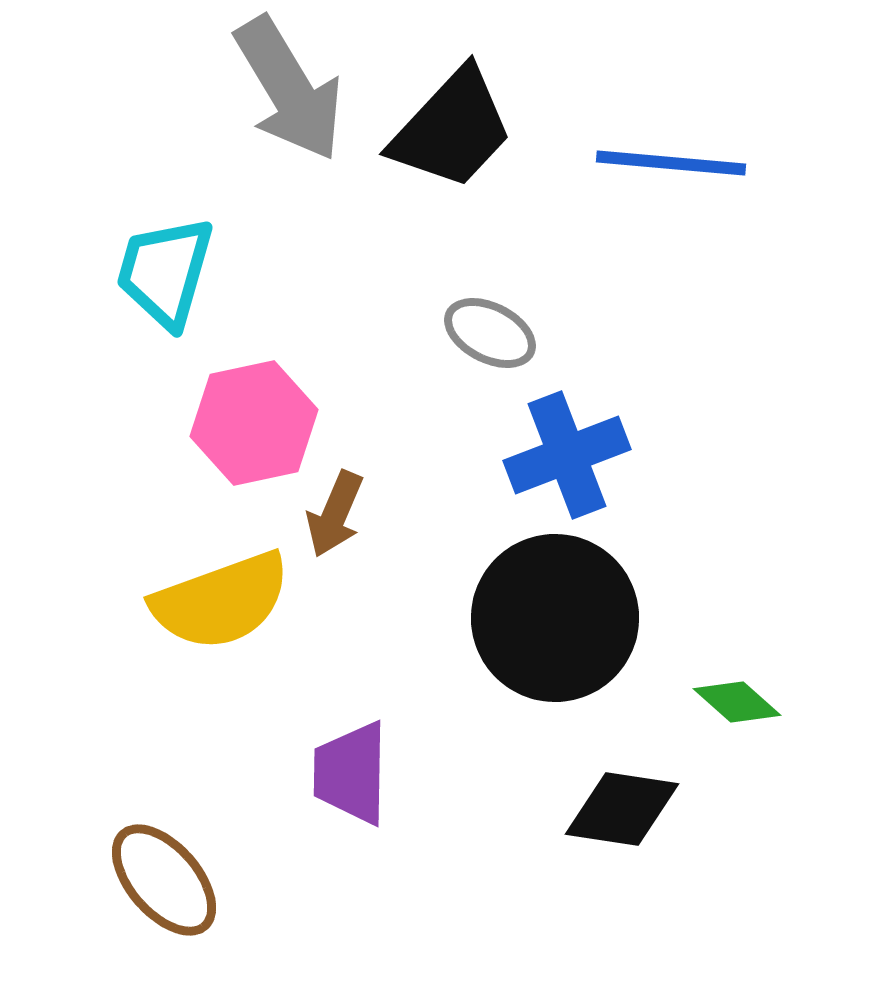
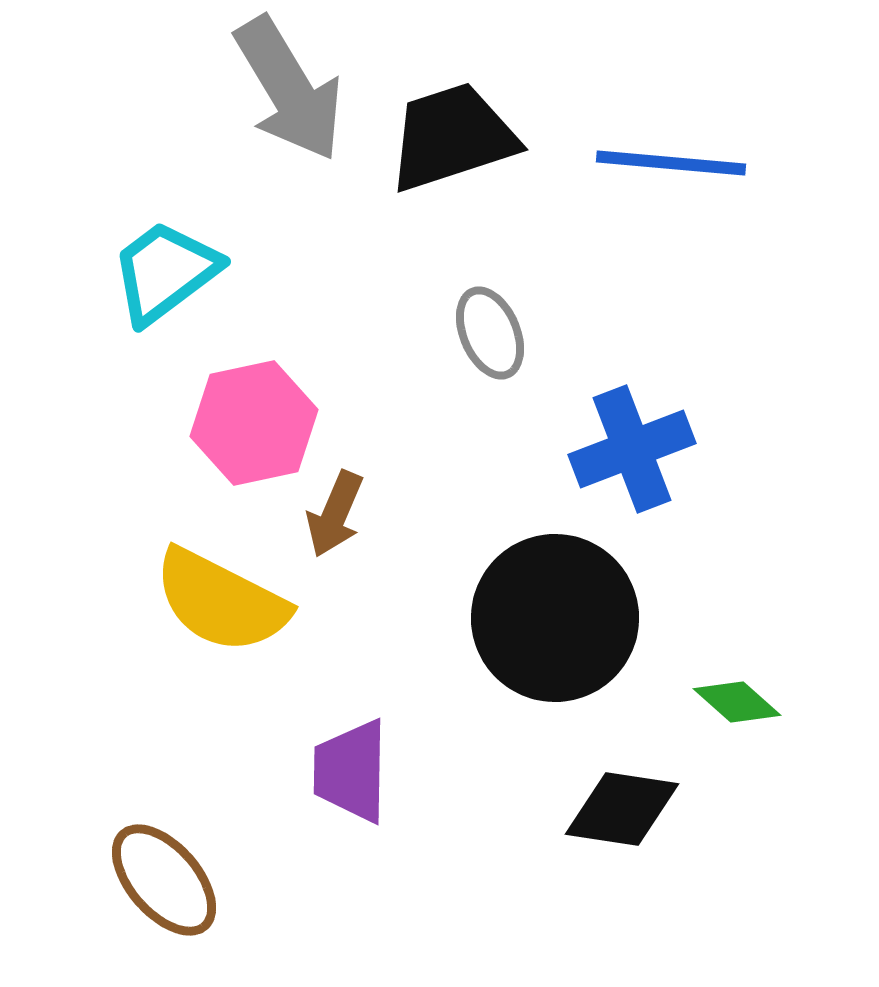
black trapezoid: moved 8 px down; rotated 151 degrees counterclockwise
cyan trapezoid: rotated 37 degrees clockwise
gray ellipse: rotated 40 degrees clockwise
blue cross: moved 65 px right, 6 px up
yellow semicircle: rotated 47 degrees clockwise
purple trapezoid: moved 2 px up
